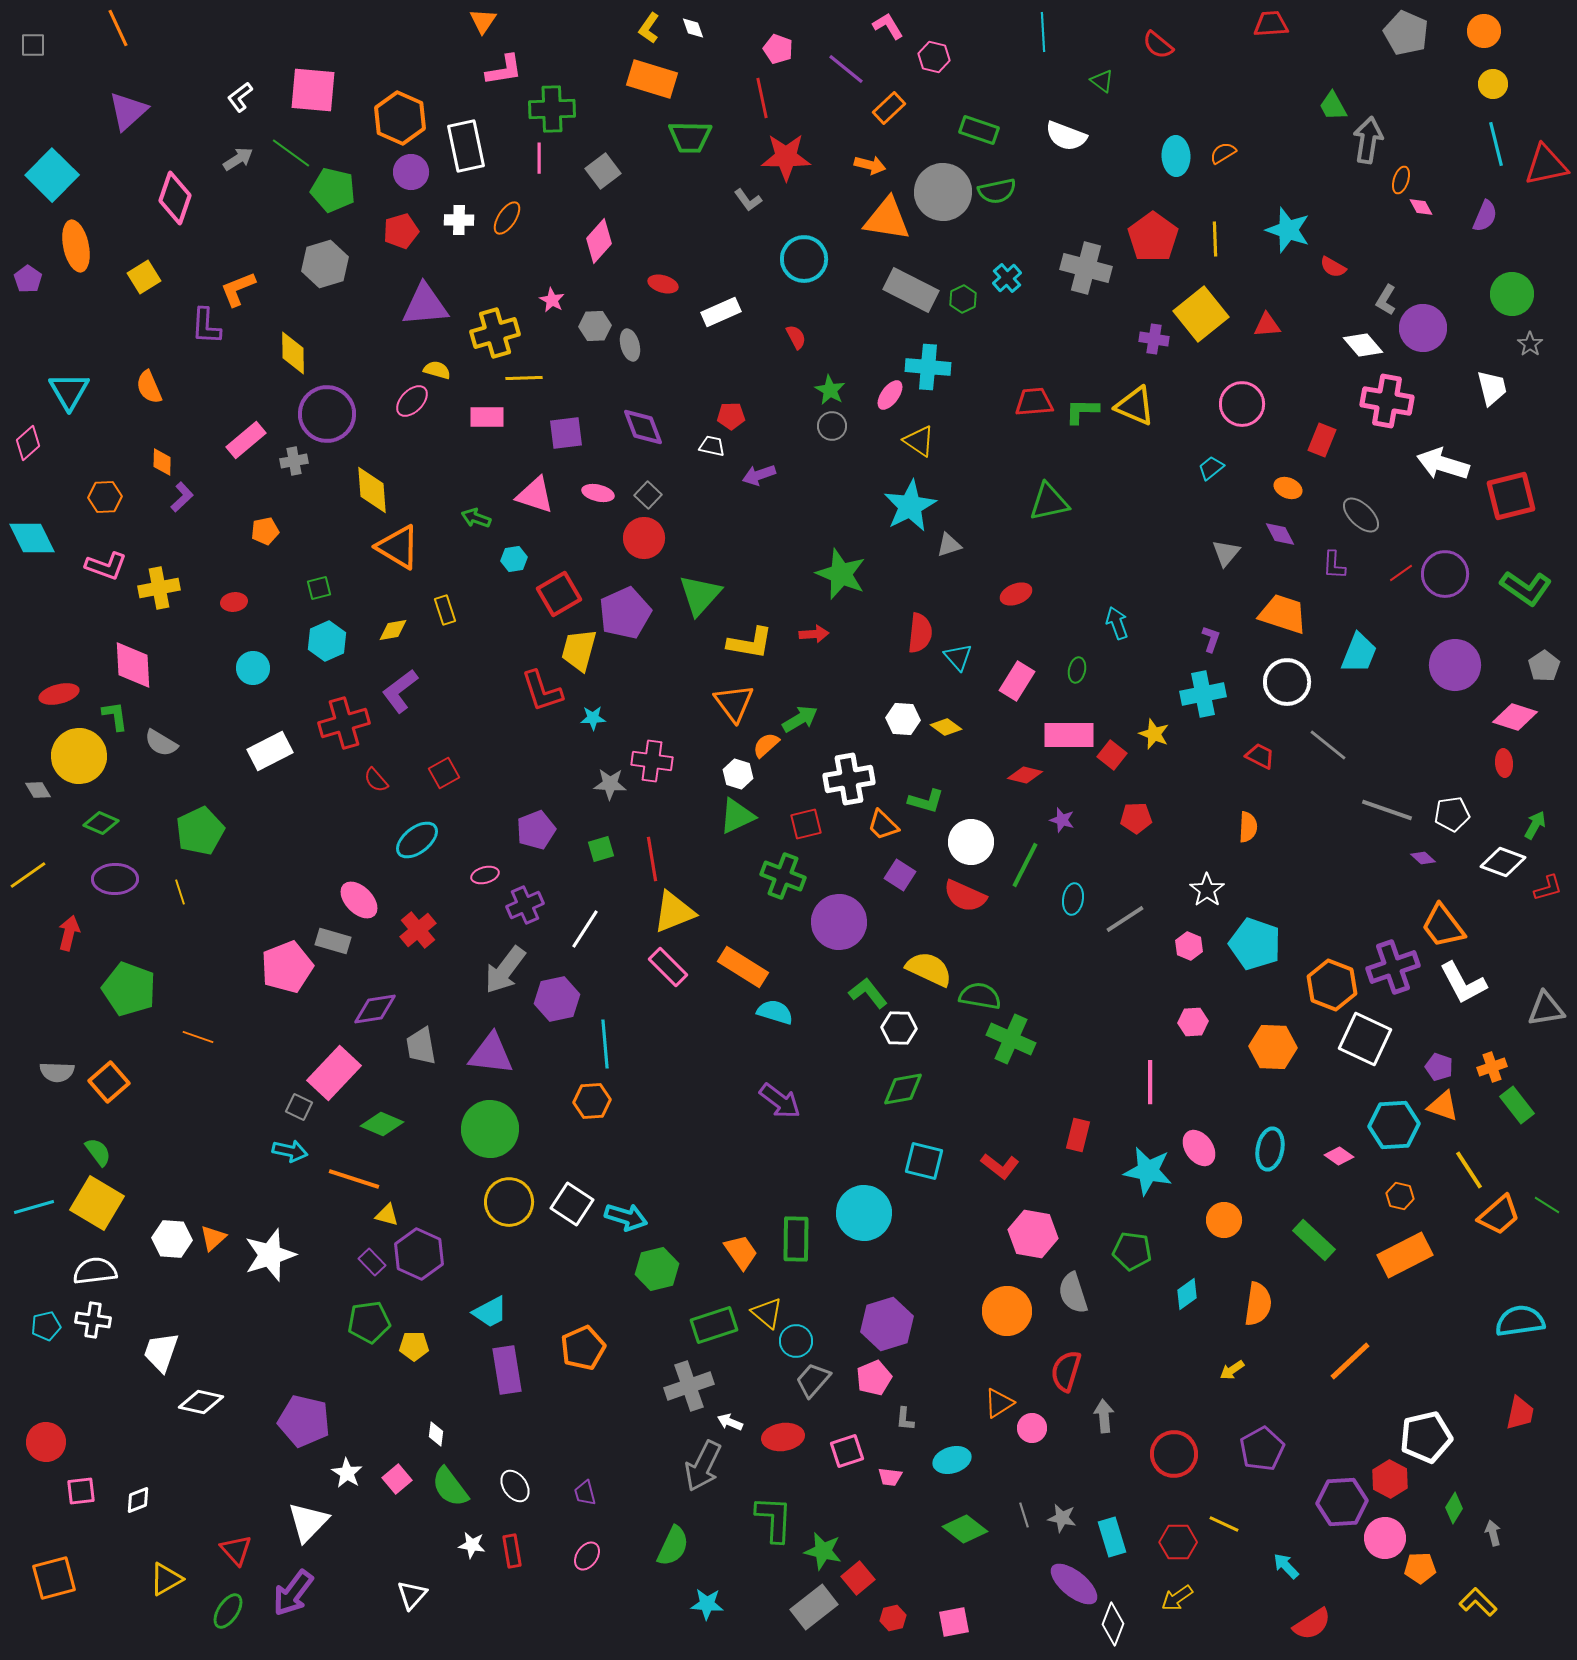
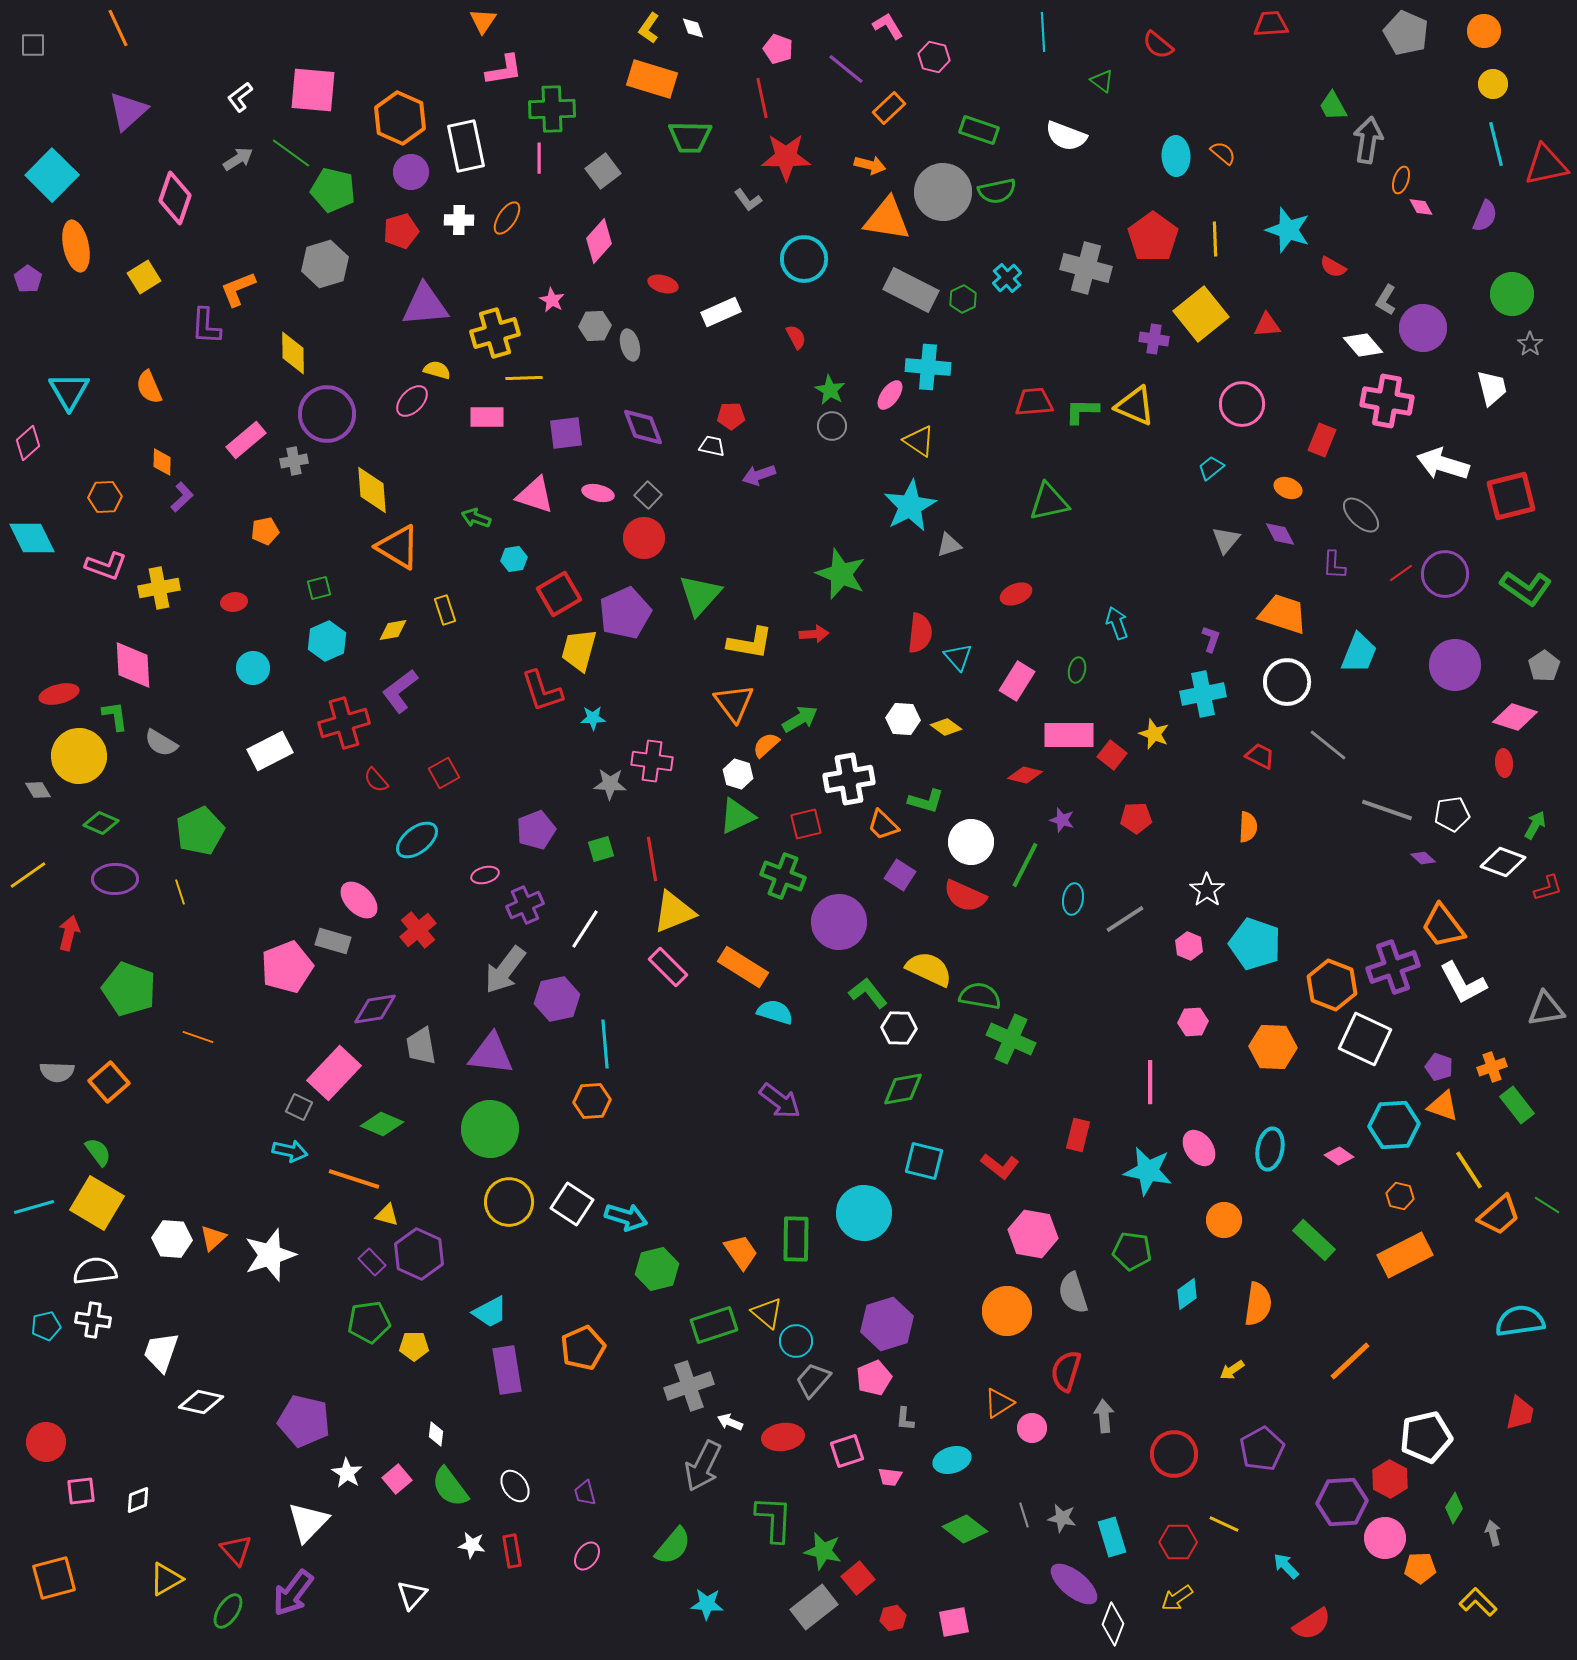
orange semicircle at (1223, 153): rotated 72 degrees clockwise
gray triangle at (1226, 553): moved 13 px up
green semicircle at (673, 1546): rotated 15 degrees clockwise
